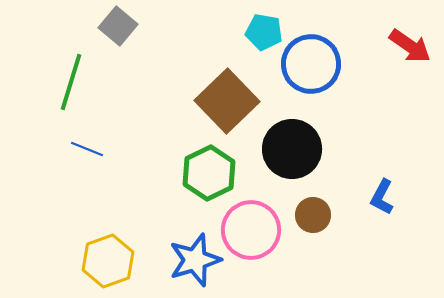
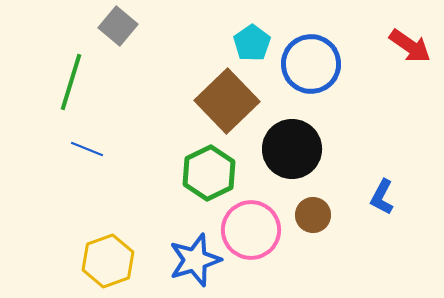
cyan pentagon: moved 12 px left, 11 px down; rotated 27 degrees clockwise
